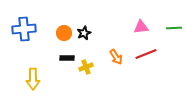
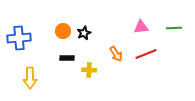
blue cross: moved 5 px left, 9 px down
orange circle: moved 1 px left, 2 px up
orange arrow: moved 3 px up
yellow cross: moved 3 px right, 3 px down; rotated 24 degrees clockwise
yellow arrow: moved 3 px left, 1 px up
